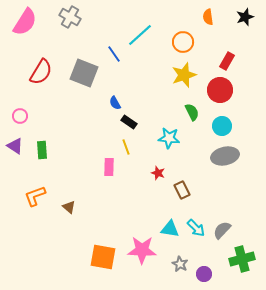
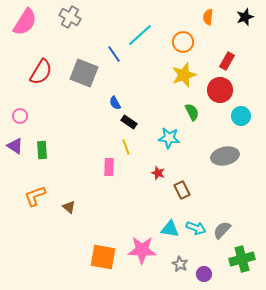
orange semicircle: rotated 14 degrees clockwise
cyan circle: moved 19 px right, 10 px up
cyan arrow: rotated 24 degrees counterclockwise
